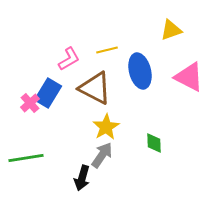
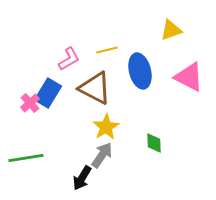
black arrow: rotated 15 degrees clockwise
